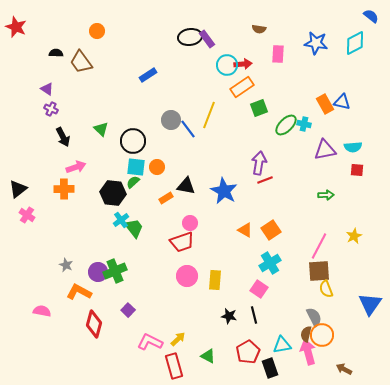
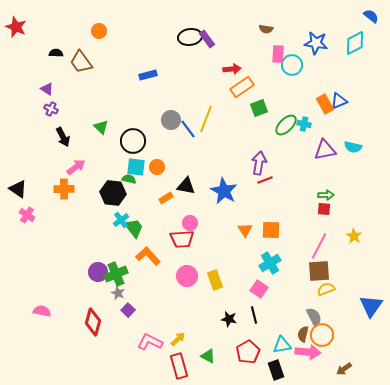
brown semicircle at (259, 29): moved 7 px right
orange circle at (97, 31): moved 2 px right
red arrow at (243, 64): moved 11 px left, 5 px down
cyan circle at (227, 65): moved 65 px right
blue rectangle at (148, 75): rotated 18 degrees clockwise
blue triangle at (342, 102): moved 3 px left, 1 px up; rotated 36 degrees counterclockwise
yellow line at (209, 115): moved 3 px left, 4 px down
green triangle at (101, 129): moved 2 px up
cyan semicircle at (353, 147): rotated 18 degrees clockwise
pink arrow at (76, 167): rotated 18 degrees counterclockwise
red square at (357, 170): moved 33 px left, 39 px down
green semicircle at (133, 182): moved 4 px left, 3 px up; rotated 56 degrees clockwise
black triangle at (18, 189): rotated 48 degrees counterclockwise
orange triangle at (245, 230): rotated 28 degrees clockwise
orange square at (271, 230): rotated 36 degrees clockwise
yellow star at (354, 236): rotated 14 degrees counterclockwise
red trapezoid at (182, 242): moved 3 px up; rotated 15 degrees clockwise
gray star at (66, 265): moved 52 px right, 28 px down
green cross at (115, 271): moved 1 px right, 3 px down
yellow rectangle at (215, 280): rotated 24 degrees counterclockwise
yellow semicircle at (326, 289): rotated 90 degrees clockwise
orange L-shape at (79, 292): moved 69 px right, 36 px up; rotated 20 degrees clockwise
blue triangle at (370, 304): moved 1 px right, 2 px down
black star at (229, 316): moved 3 px down
red diamond at (94, 324): moved 1 px left, 2 px up
brown semicircle at (306, 334): moved 3 px left
pink arrow at (308, 352): rotated 110 degrees clockwise
red rectangle at (174, 366): moved 5 px right
black rectangle at (270, 368): moved 6 px right, 2 px down
brown arrow at (344, 369): rotated 63 degrees counterclockwise
